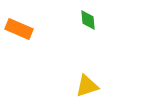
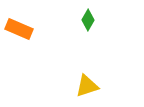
green diamond: rotated 35 degrees clockwise
